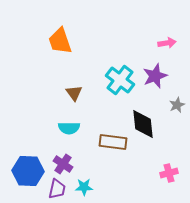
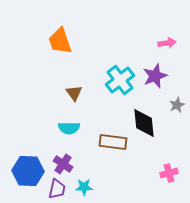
cyan cross: rotated 16 degrees clockwise
black diamond: moved 1 px right, 1 px up
